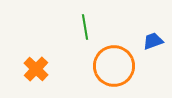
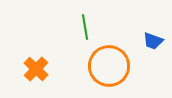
blue trapezoid: rotated 140 degrees counterclockwise
orange circle: moved 5 px left
